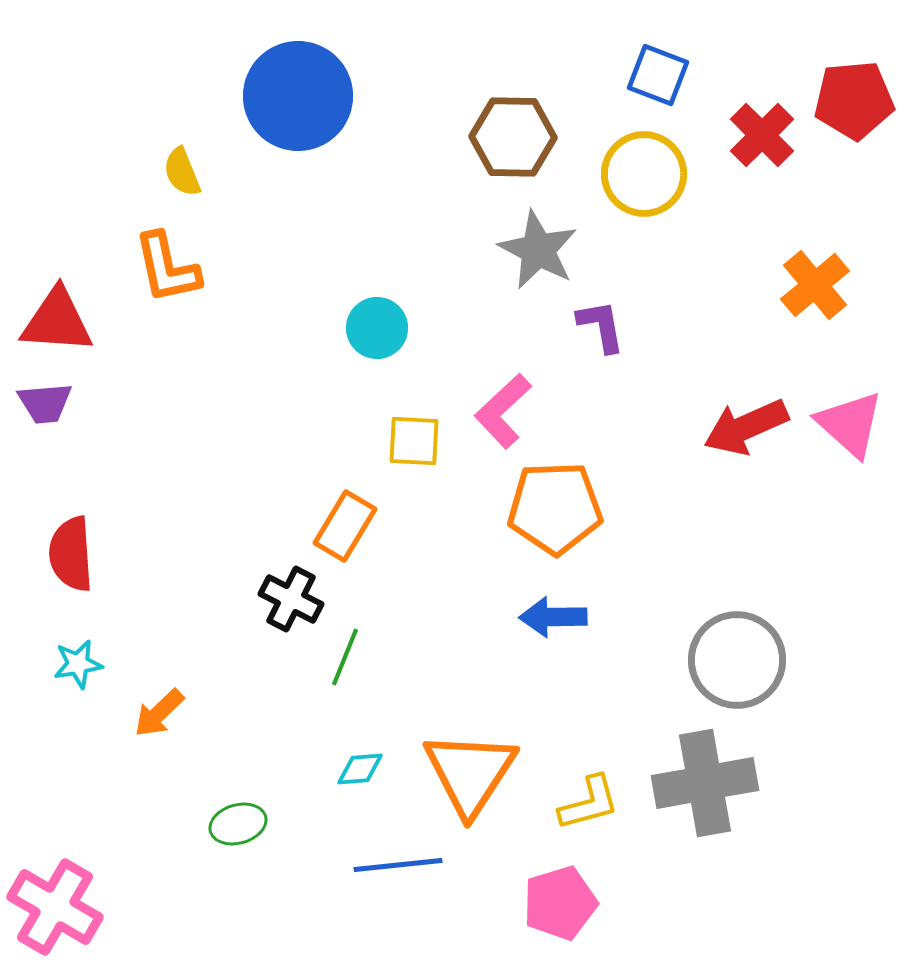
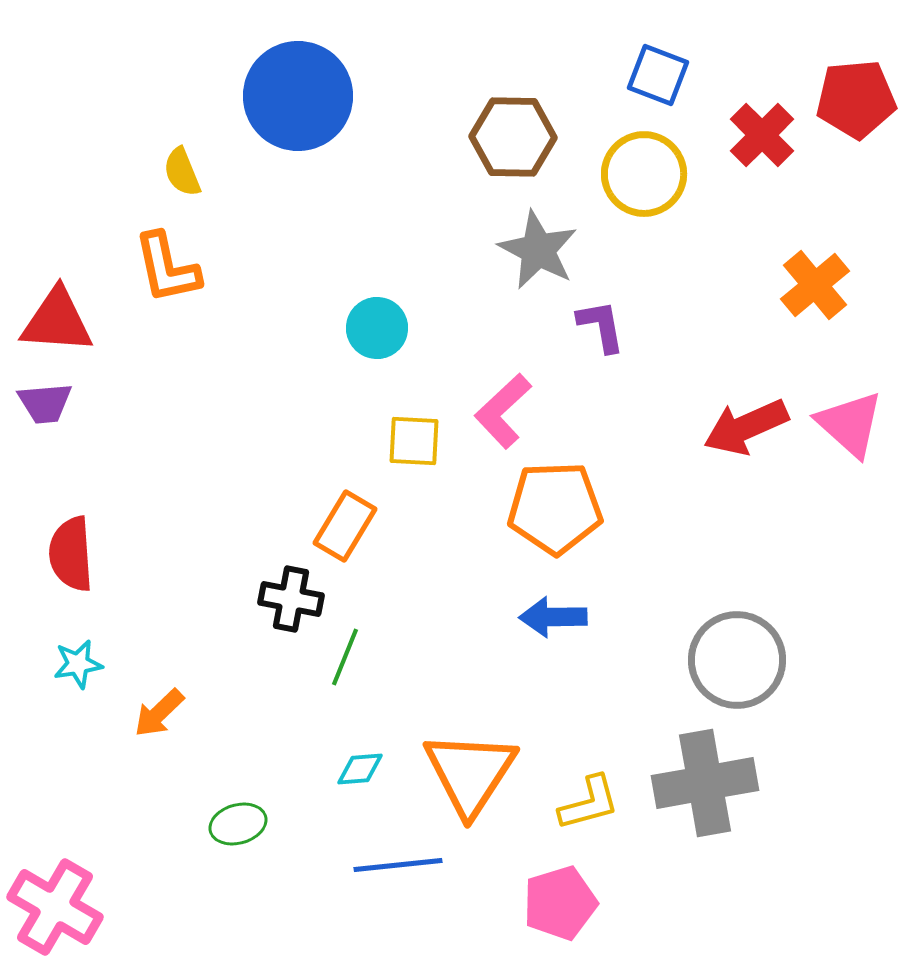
red pentagon: moved 2 px right, 1 px up
black cross: rotated 16 degrees counterclockwise
